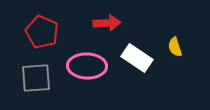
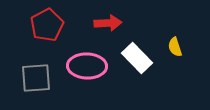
red arrow: moved 1 px right
red pentagon: moved 5 px right, 7 px up; rotated 20 degrees clockwise
white rectangle: rotated 12 degrees clockwise
